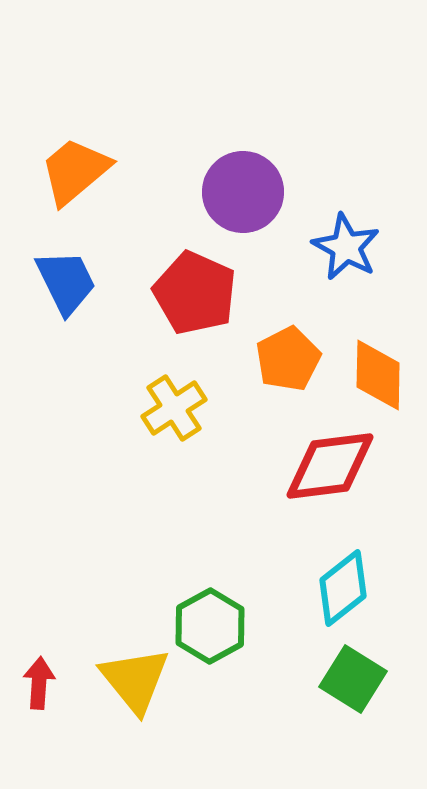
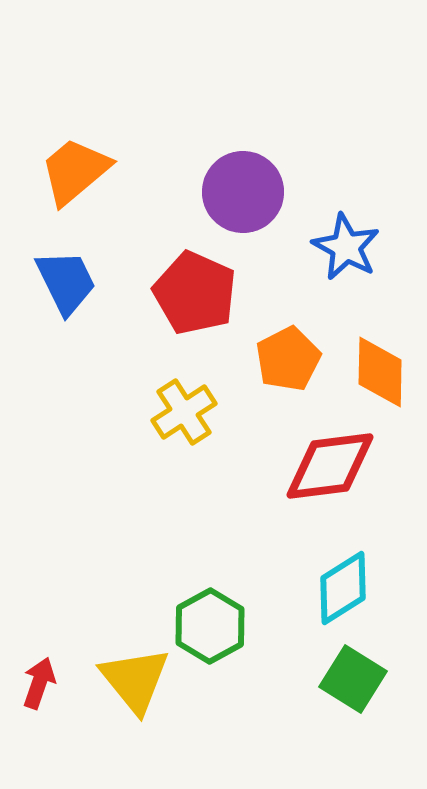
orange diamond: moved 2 px right, 3 px up
yellow cross: moved 10 px right, 4 px down
cyan diamond: rotated 6 degrees clockwise
red arrow: rotated 15 degrees clockwise
